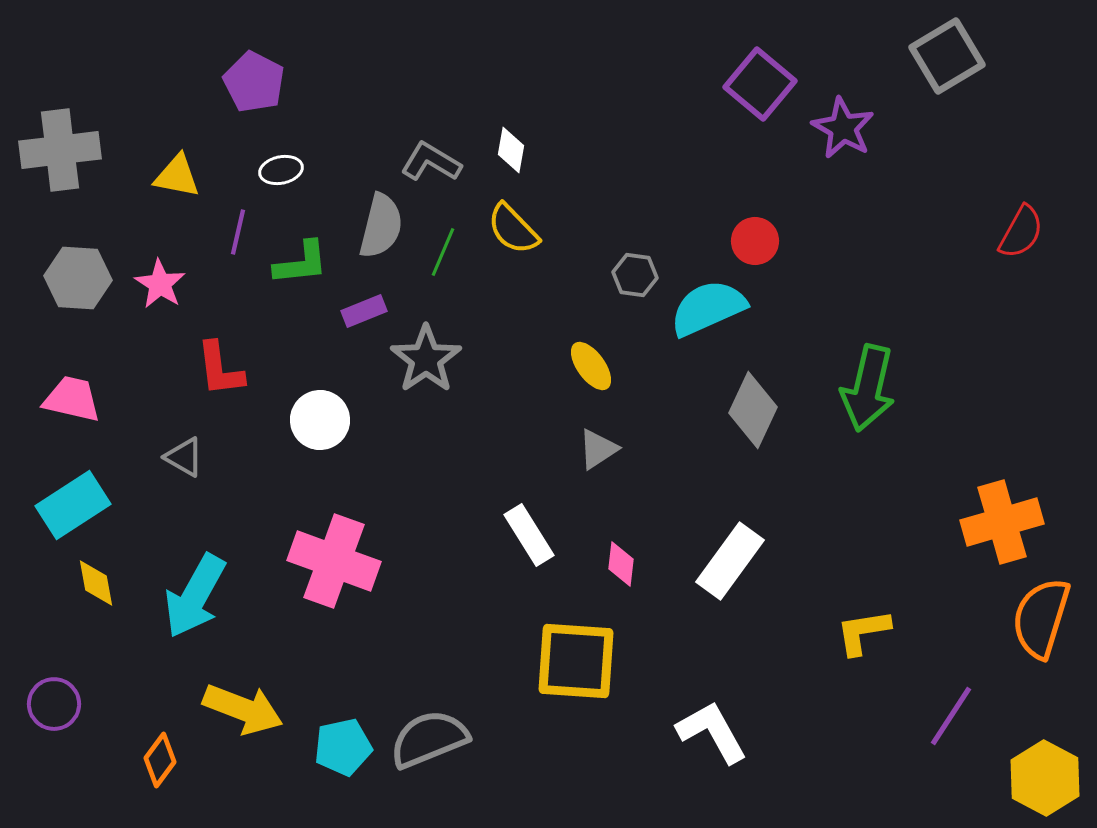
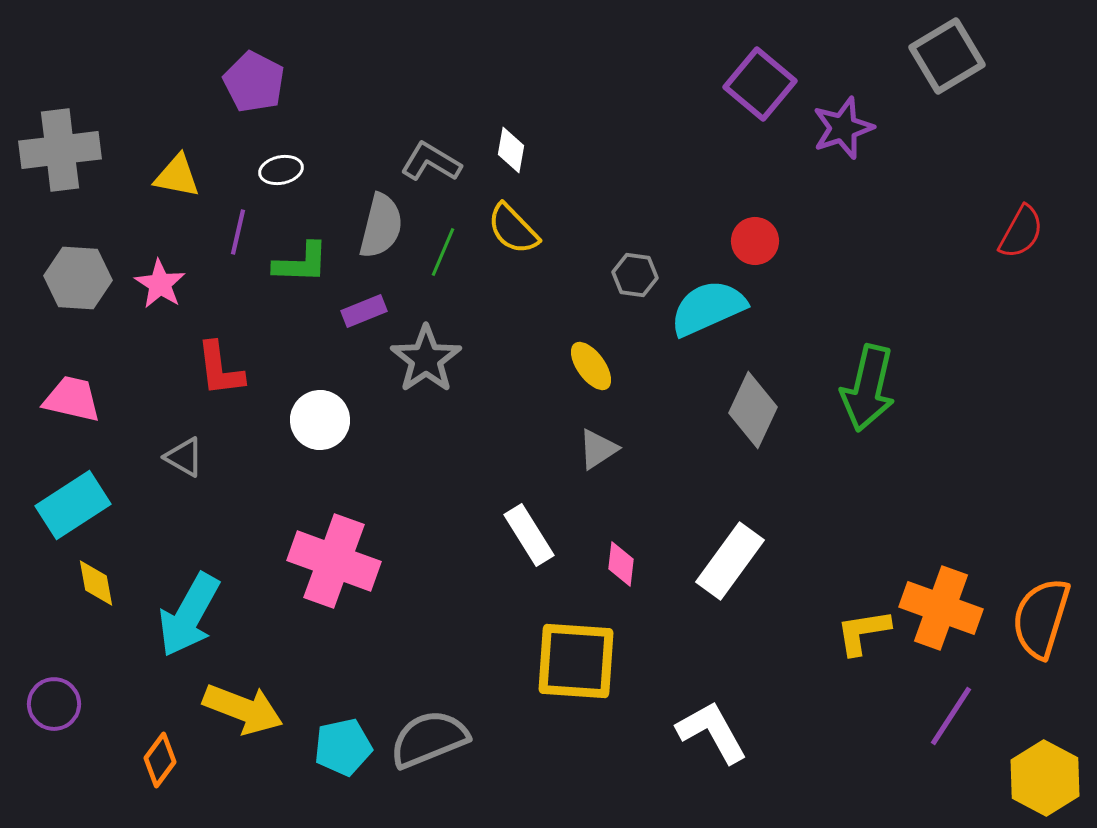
purple star at (843, 128): rotated 24 degrees clockwise
green L-shape at (301, 263): rotated 8 degrees clockwise
orange cross at (1002, 522): moved 61 px left, 86 px down; rotated 36 degrees clockwise
cyan arrow at (195, 596): moved 6 px left, 19 px down
